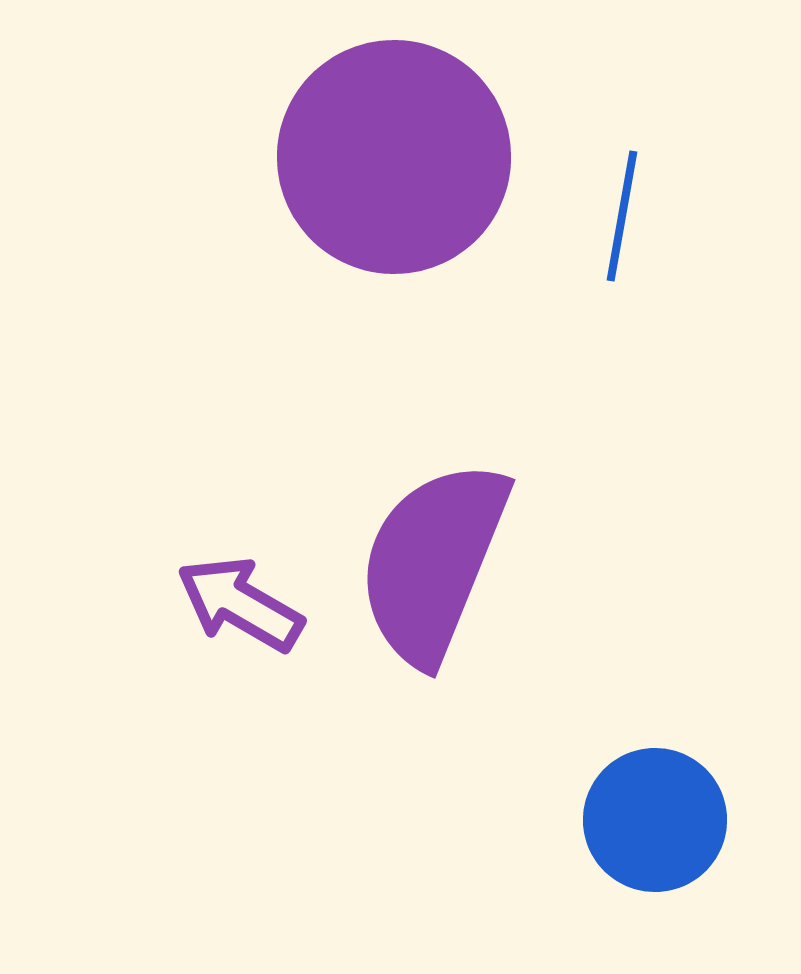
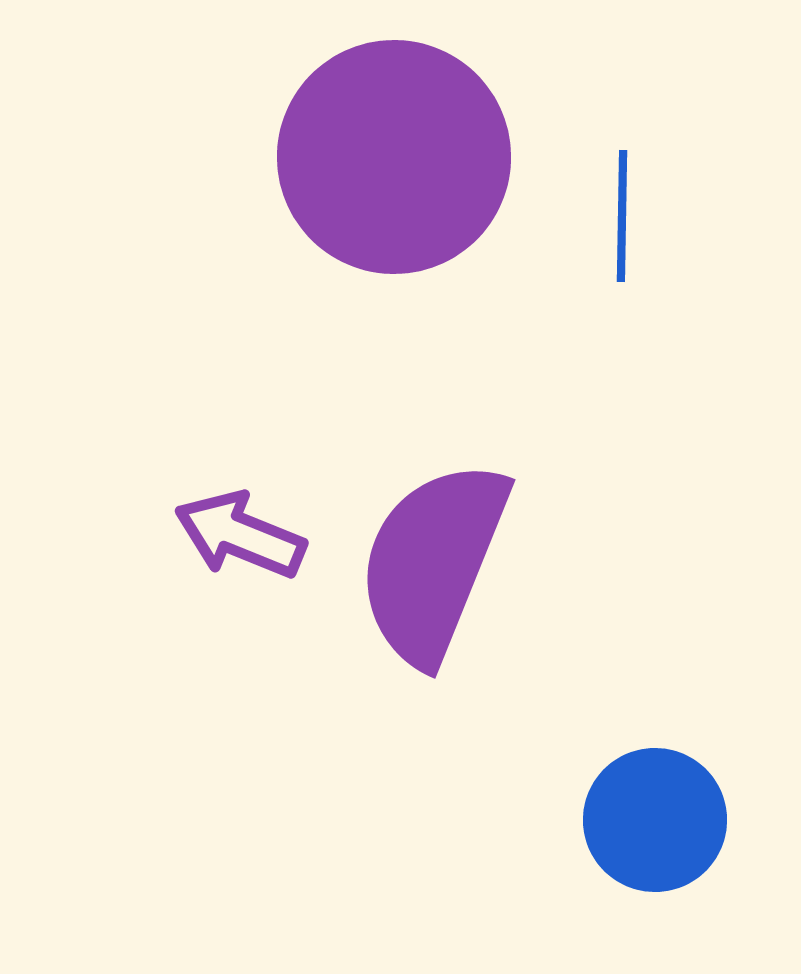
blue line: rotated 9 degrees counterclockwise
purple arrow: moved 69 px up; rotated 8 degrees counterclockwise
